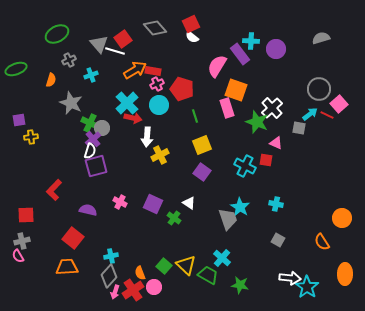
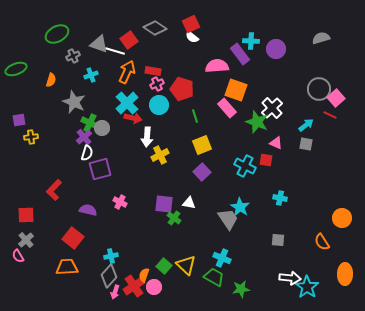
gray diamond at (155, 28): rotated 15 degrees counterclockwise
red square at (123, 39): moved 6 px right, 1 px down
gray triangle at (99, 44): rotated 30 degrees counterclockwise
gray cross at (69, 60): moved 4 px right, 4 px up
pink semicircle at (217, 66): rotated 55 degrees clockwise
orange arrow at (135, 70): moved 8 px left, 2 px down; rotated 35 degrees counterclockwise
gray star at (71, 103): moved 3 px right, 1 px up
pink square at (339, 104): moved 3 px left, 6 px up
pink rectangle at (227, 108): rotated 24 degrees counterclockwise
cyan arrow at (310, 114): moved 4 px left, 11 px down
red line at (327, 115): moved 3 px right
gray square at (299, 128): moved 7 px right, 16 px down
purple cross at (93, 139): moved 9 px left, 2 px up
white semicircle at (90, 151): moved 3 px left, 2 px down
purple square at (96, 166): moved 4 px right, 3 px down
purple square at (202, 172): rotated 12 degrees clockwise
white triangle at (189, 203): rotated 24 degrees counterclockwise
purple square at (153, 204): moved 11 px right; rotated 18 degrees counterclockwise
cyan cross at (276, 204): moved 4 px right, 6 px up
gray trapezoid at (228, 219): rotated 15 degrees counterclockwise
gray square at (278, 240): rotated 24 degrees counterclockwise
gray cross at (22, 241): moved 4 px right, 1 px up; rotated 28 degrees counterclockwise
cyan cross at (222, 258): rotated 18 degrees counterclockwise
orange semicircle at (140, 273): moved 4 px right, 2 px down; rotated 40 degrees clockwise
green trapezoid at (208, 275): moved 6 px right, 2 px down
green star at (240, 285): moved 1 px right, 4 px down; rotated 18 degrees counterclockwise
red cross at (133, 290): moved 1 px right, 4 px up
